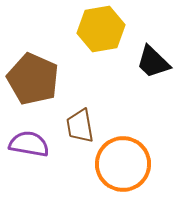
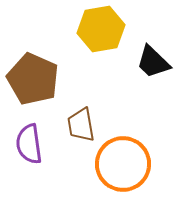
brown trapezoid: moved 1 px right, 1 px up
purple semicircle: rotated 108 degrees counterclockwise
